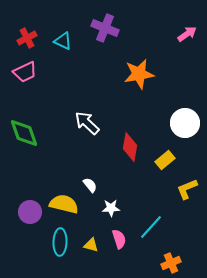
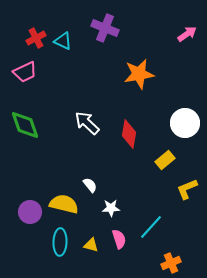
red cross: moved 9 px right
green diamond: moved 1 px right, 8 px up
red diamond: moved 1 px left, 13 px up
